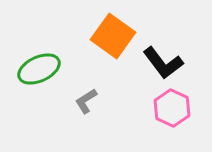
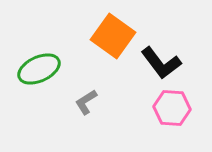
black L-shape: moved 2 px left
gray L-shape: moved 1 px down
pink hexagon: rotated 21 degrees counterclockwise
